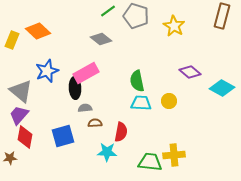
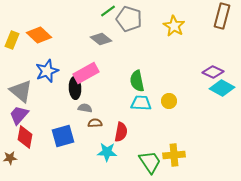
gray pentagon: moved 7 px left, 3 px down
orange diamond: moved 1 px right, 4 px down
purple diamond: moved 23 px right; rotated 15 degrees counterclockwise
gray semicircle: rotated 16 degrees clockwise
green trapezoid: rotated 50 degrees clockwise
